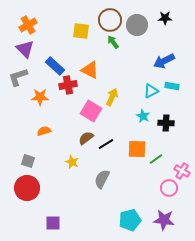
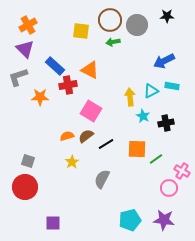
black star: moved 2 px right, 2 px up
green arrow: rotated 64 degrees counterclockwise
yellow arrow: moved 18 px right; rotated 30 degrees counterclockwise
black cross: rotated 14 degrees counterclockwise
orange semicircle: moved 23 px right, 5 px down
brown semicircle: moved 2 px up
yellow star: rotated 16 degrees clockwise
red circle: moved 2 px left, 1 px up
